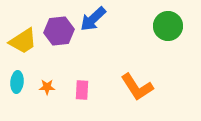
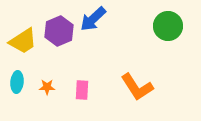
purple hexagon: rotated 16 degrees counterclockwise
